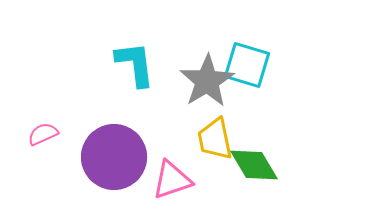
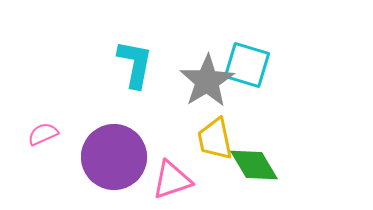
cyan L-shape: rotated 18 degrees clockwise
